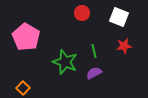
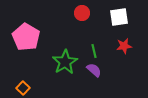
white square: rotated 30 degrees counterclockwise
green star: rotated 20 degrees clockwise
purple semicircle: moved 3 px up; rotated 70 degrees clockwise
